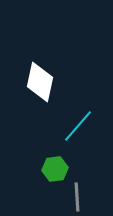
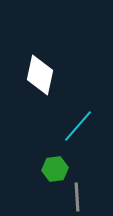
white diamond: moved 7 px up
